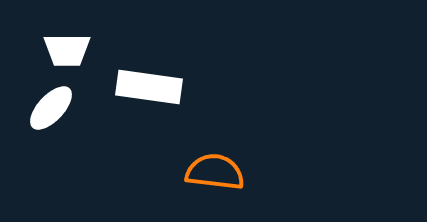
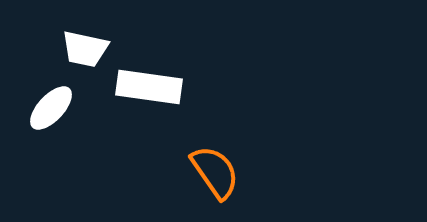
white trapezoid: moved 18 px right, 1 px up; rotated 12 degrees clockwise
orange semicircle: rotated 48 degrees clockwise
